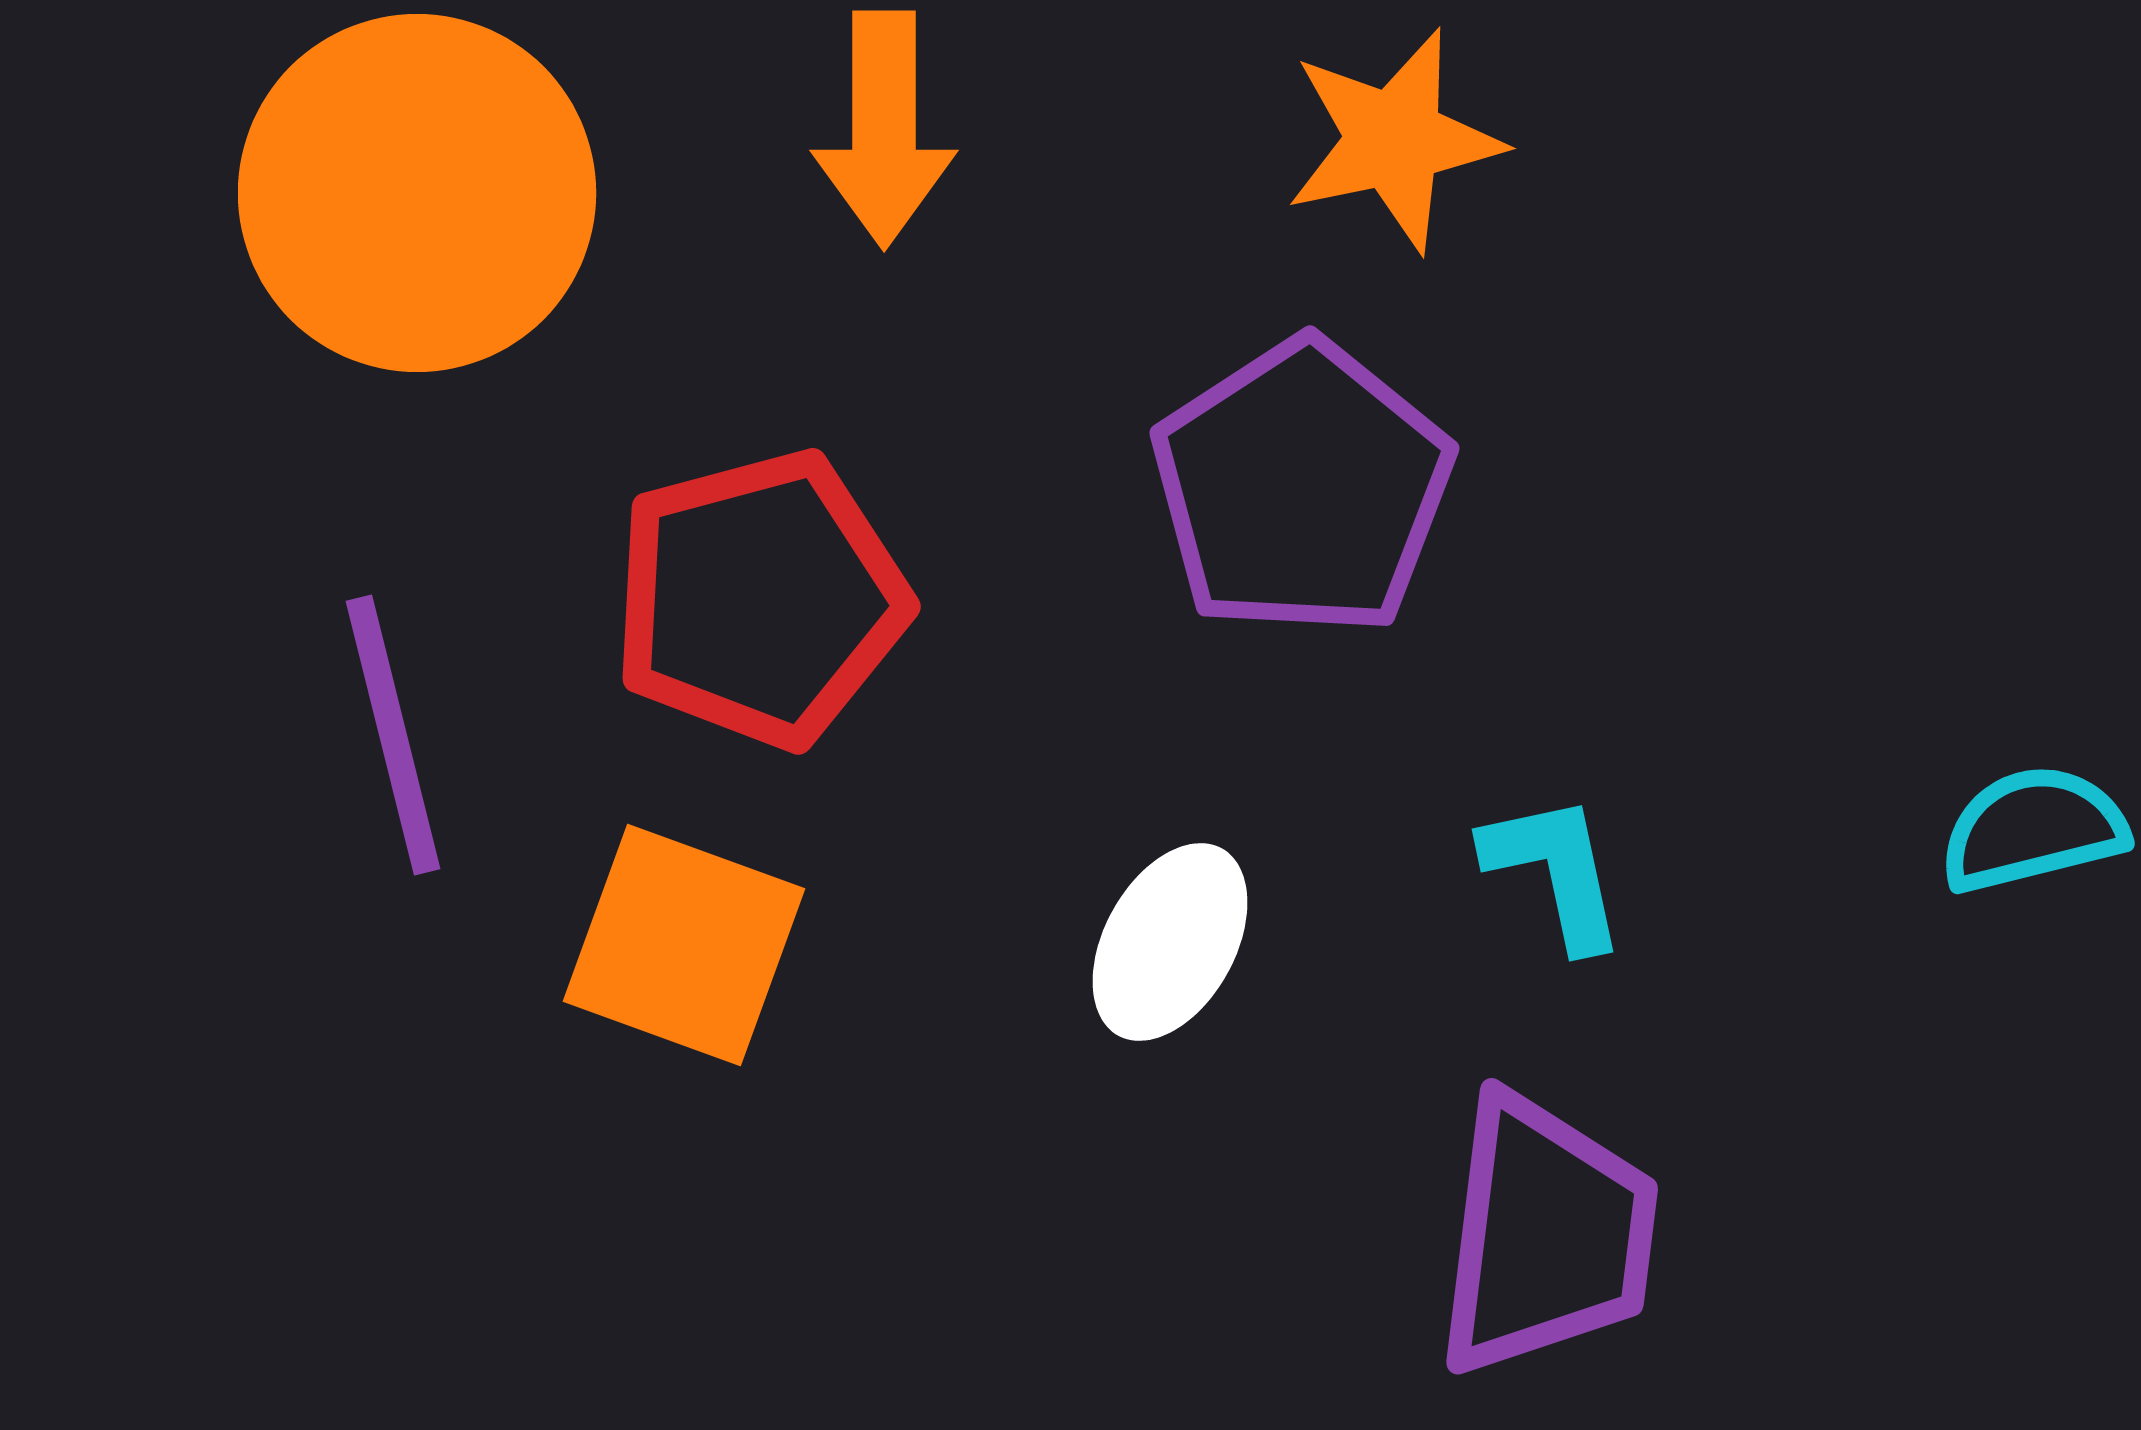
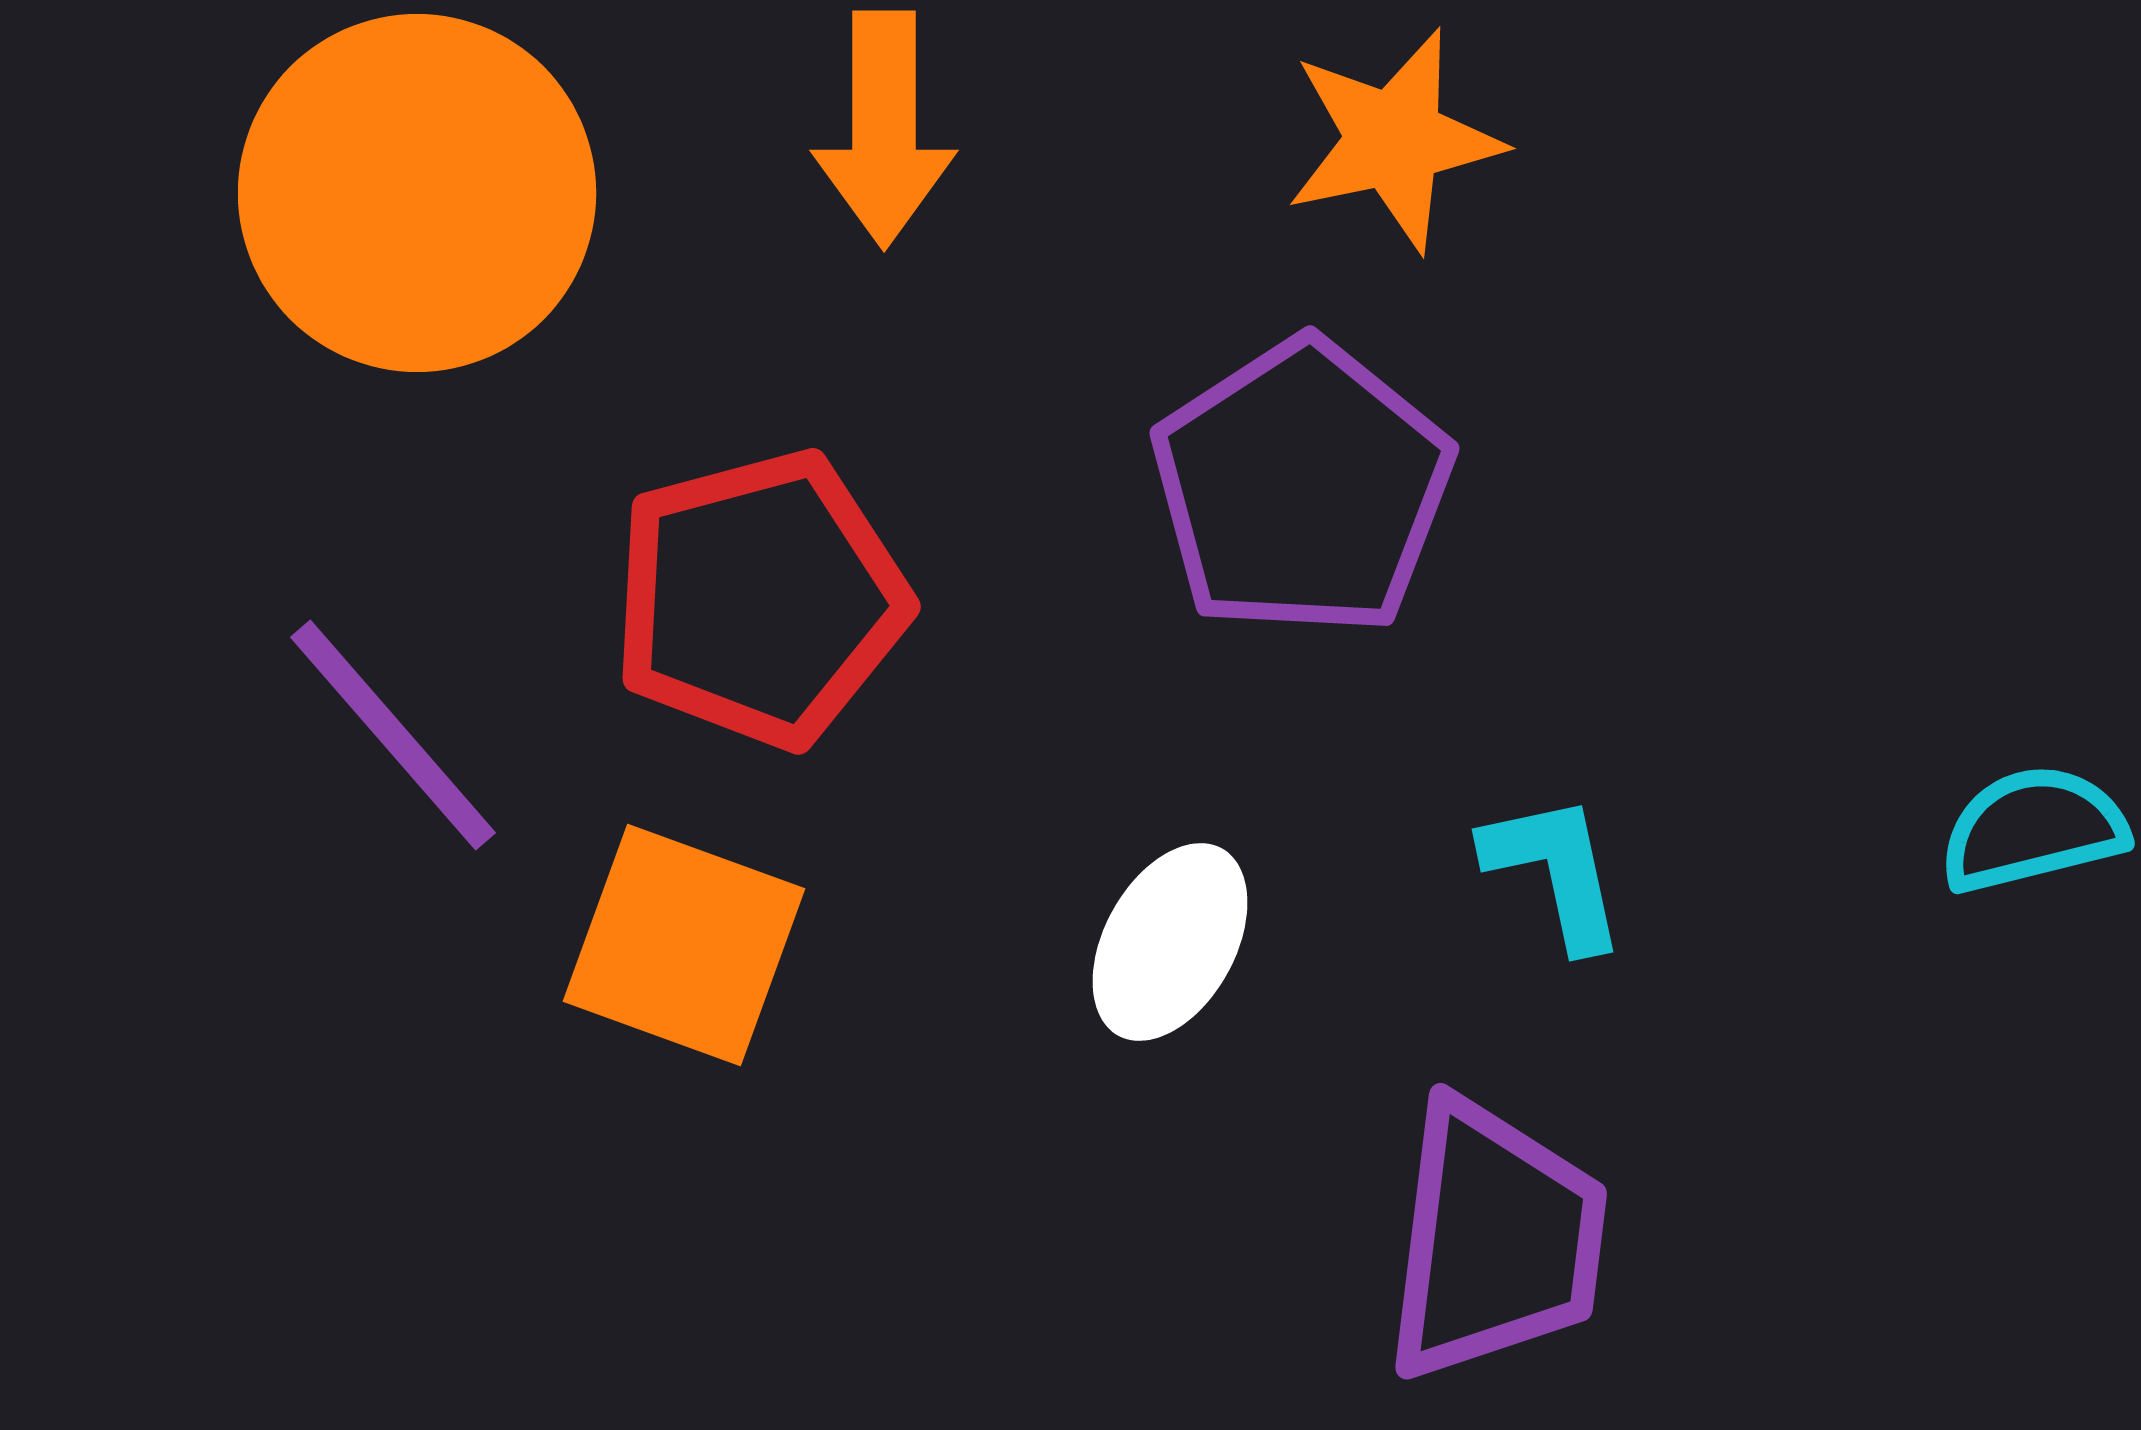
purple line: rotated 27 degrees counterclockwise
purple trapezoid: moved 51 px left, 5 px down
